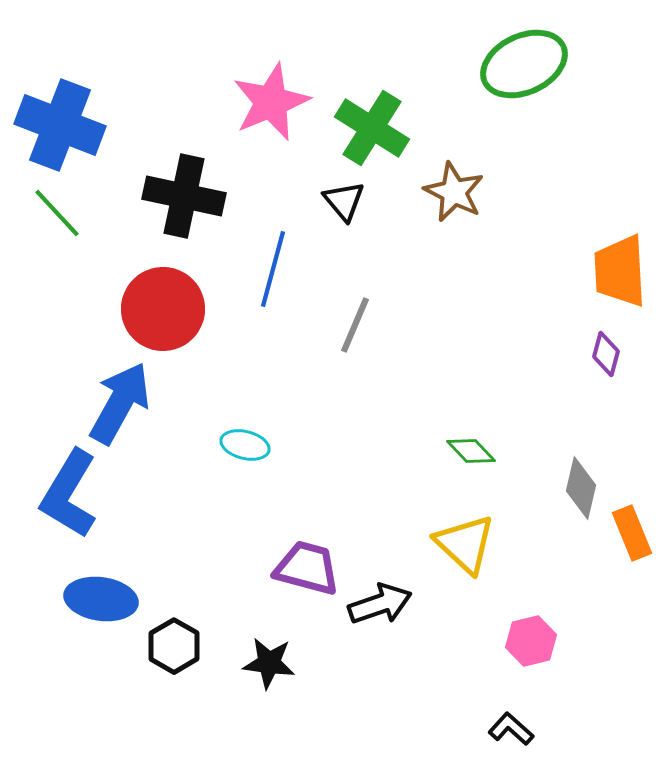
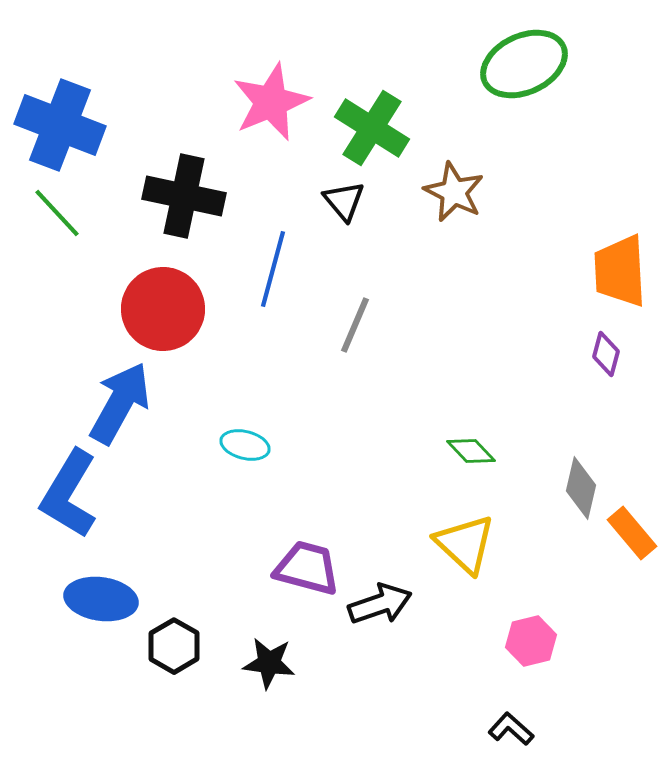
orange rectangle: rotated 18 degrees counterclockwise
